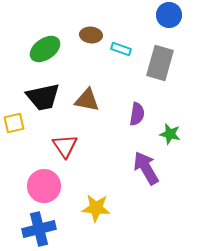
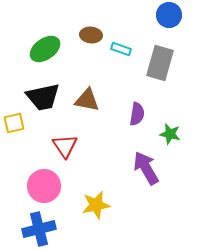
yellow star: moved 3 px up; rotated 16 degrees counterclockwise
